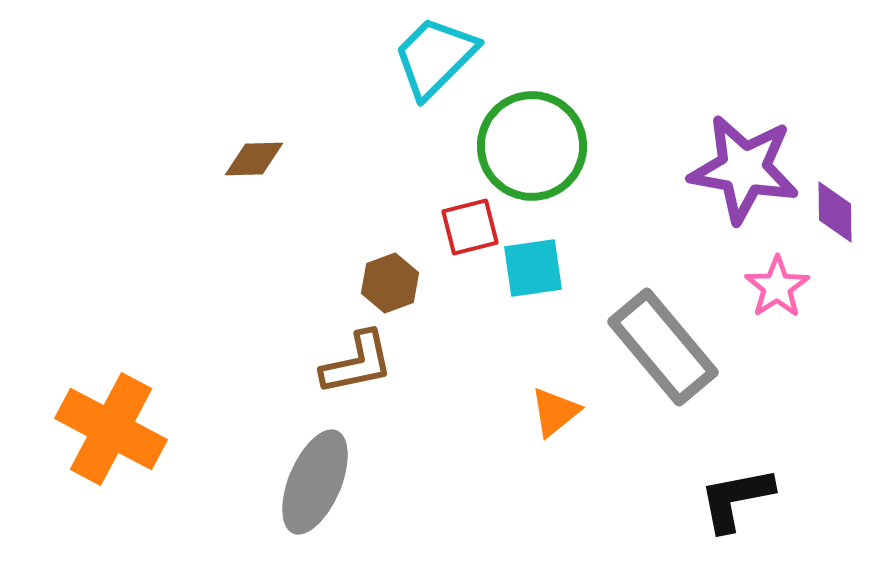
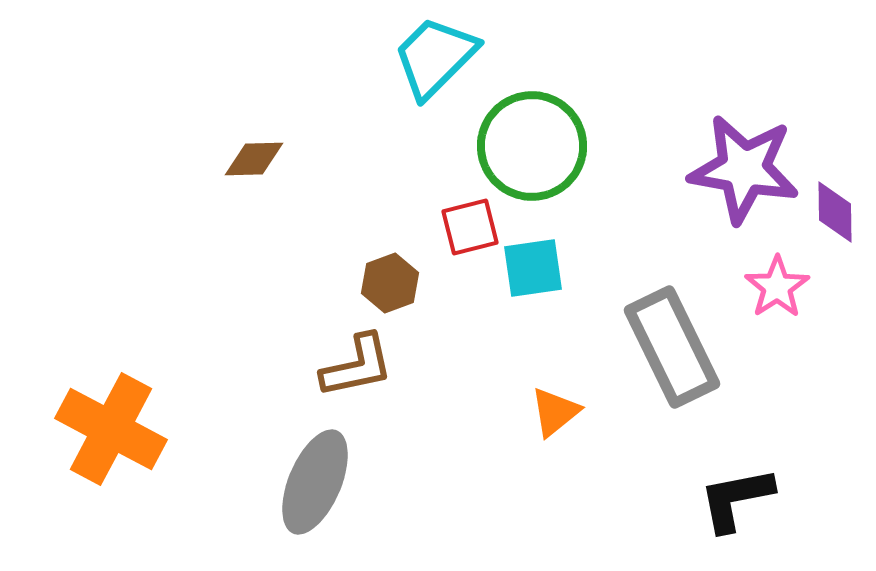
gray rectangle: moved 9 px right; rotated 14 degrees clockwise
brown L-shape: moved 3 px down
